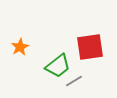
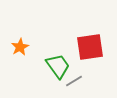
green trapezoid: rotated 88 degrees counterclockwise
